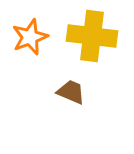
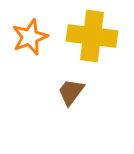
brown trapezoid: rotated 76 degrees counterclockwise
